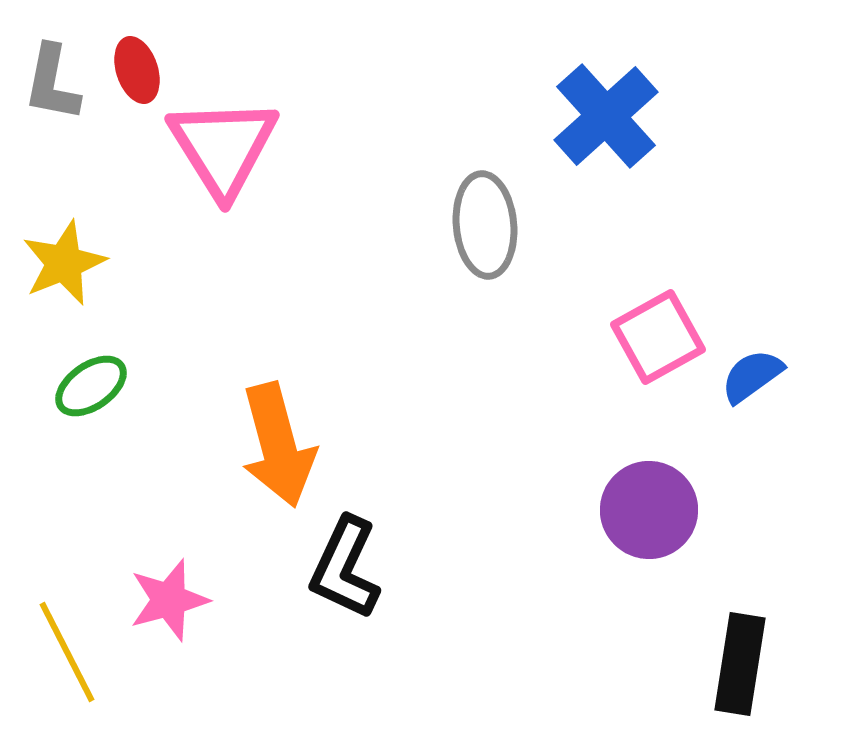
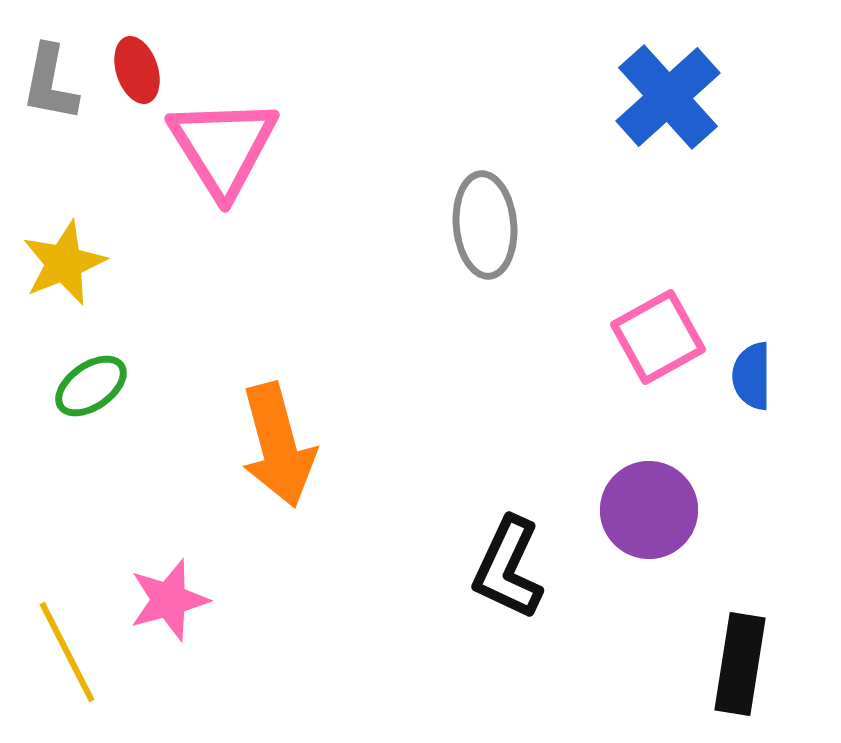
gray L-shape: moved 2 px left
blue cross: moved 62 px right, 19 px up
blue semicircle: rotated 54 degrees counterclockwise
black L-shape: moved 163 px right
